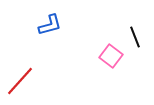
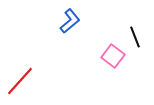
blue L-shape: moved 20 px right, 4 px up; rotated 25 degrees counterclockwise
pink square: moved 2 px right
